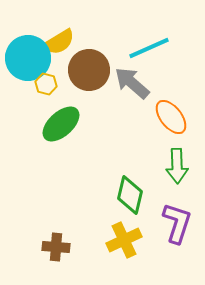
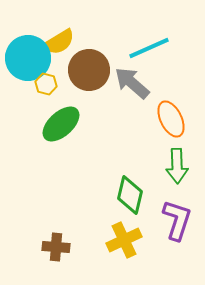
orange ellipse: moved 2 px down; rotated 12 degrees clockwise
purple L-shape: moved 3 px up
